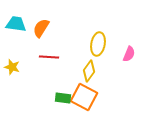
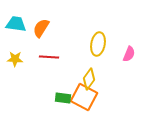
yellow star: moved 3 px right, 8 px up; rotated 14 degrees counterclockwise
yellow diamond: moved 8 px down
